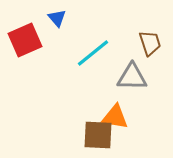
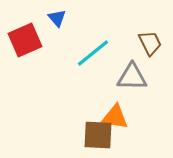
brown trapezoid: rotated 8 degrees counterclockwise
